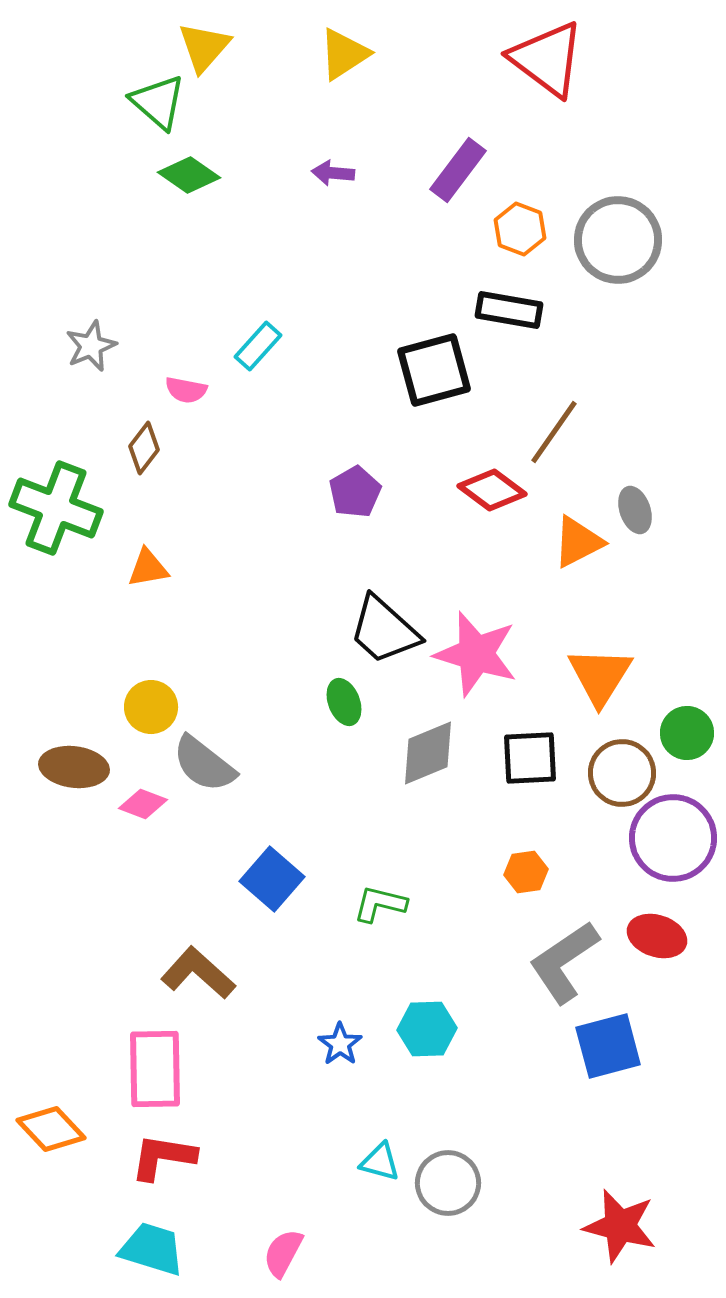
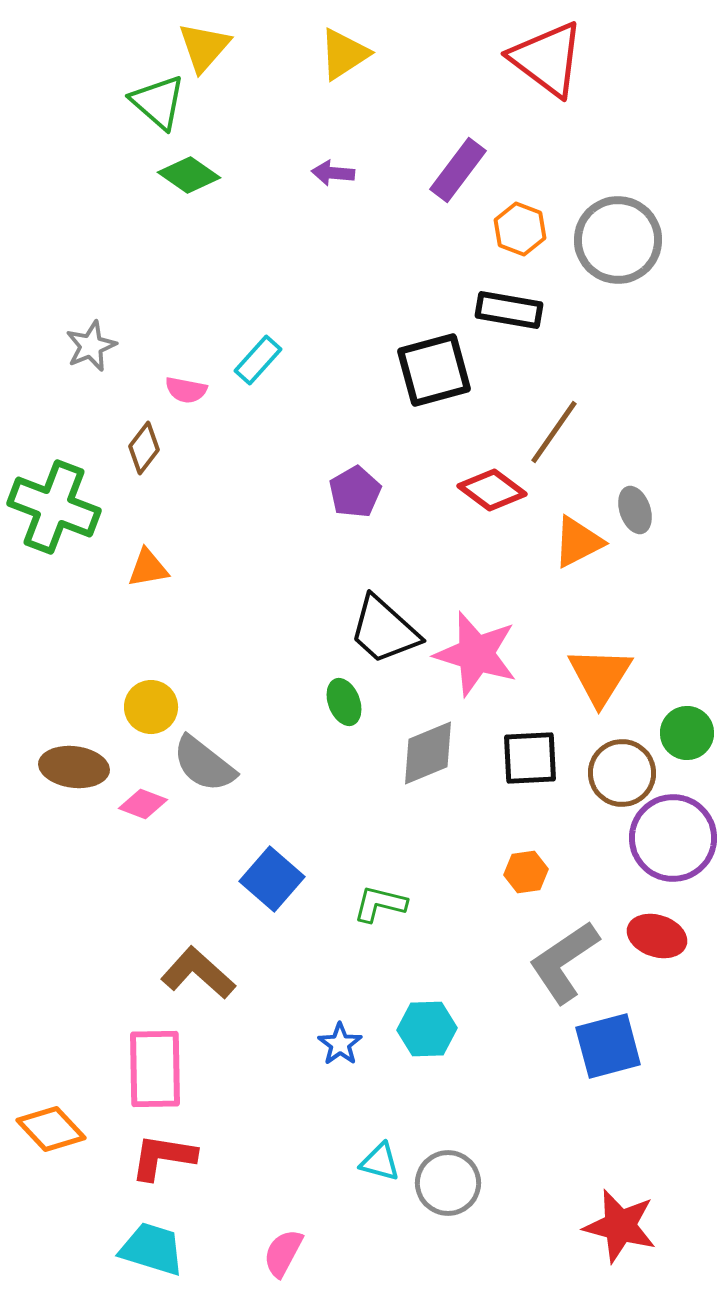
cyan rectangle at (258, 346): moved 14 px down
green cross at (56, 508): moved 2 px left, 1 px up
